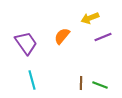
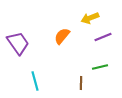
purple trapezoid: moved 8 px left
cyan line: moved 3 px right, 1 px down
green line: moved 18 px up; rotated 35 degrees counterclockwise
